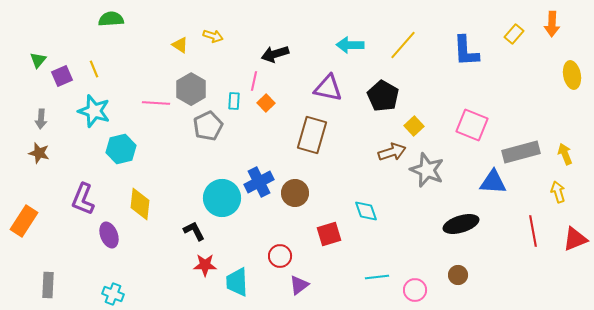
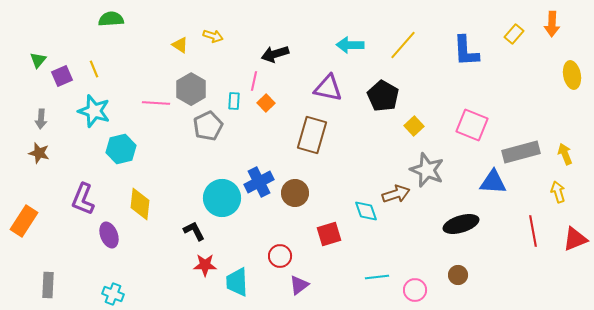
brown arrow at (392, 152): moved 4 px right, 42 px down
